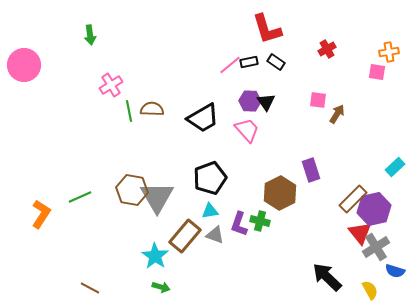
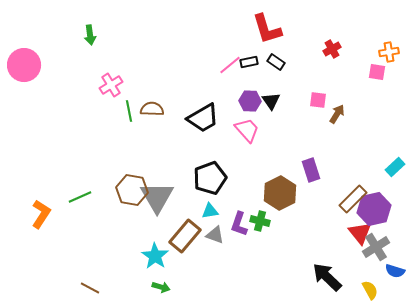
red cross at (327, 49): moved 5 px right
black triangle at (266, 102): moved 5 px right, 1 px up
